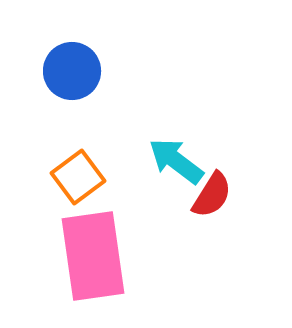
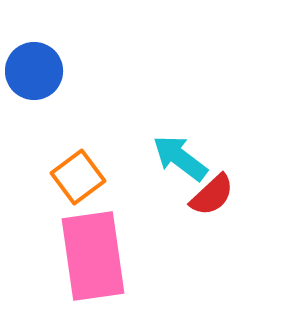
blue circle: moved 38 px left
cyan arrow: moved 4 px right, 3 px up
red semicircle: rotated 15 degrees clockwise
